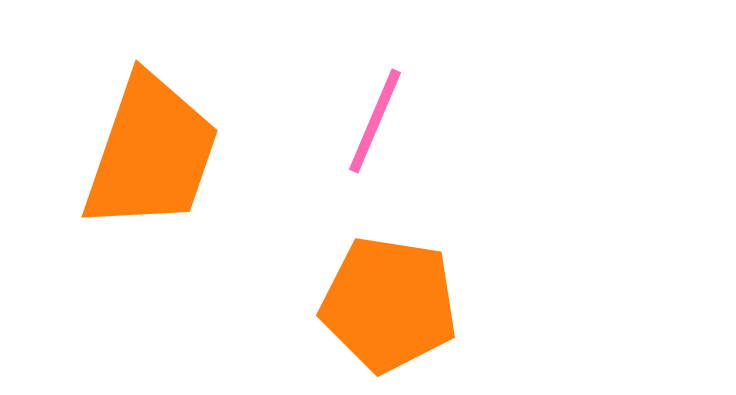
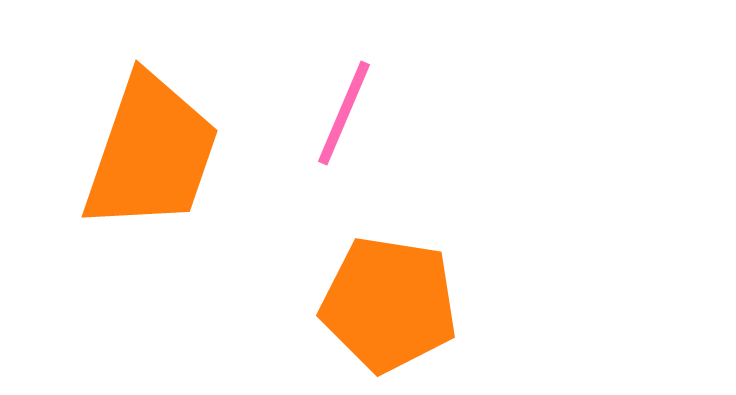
pink line: moved 31 px left, 8 px up
